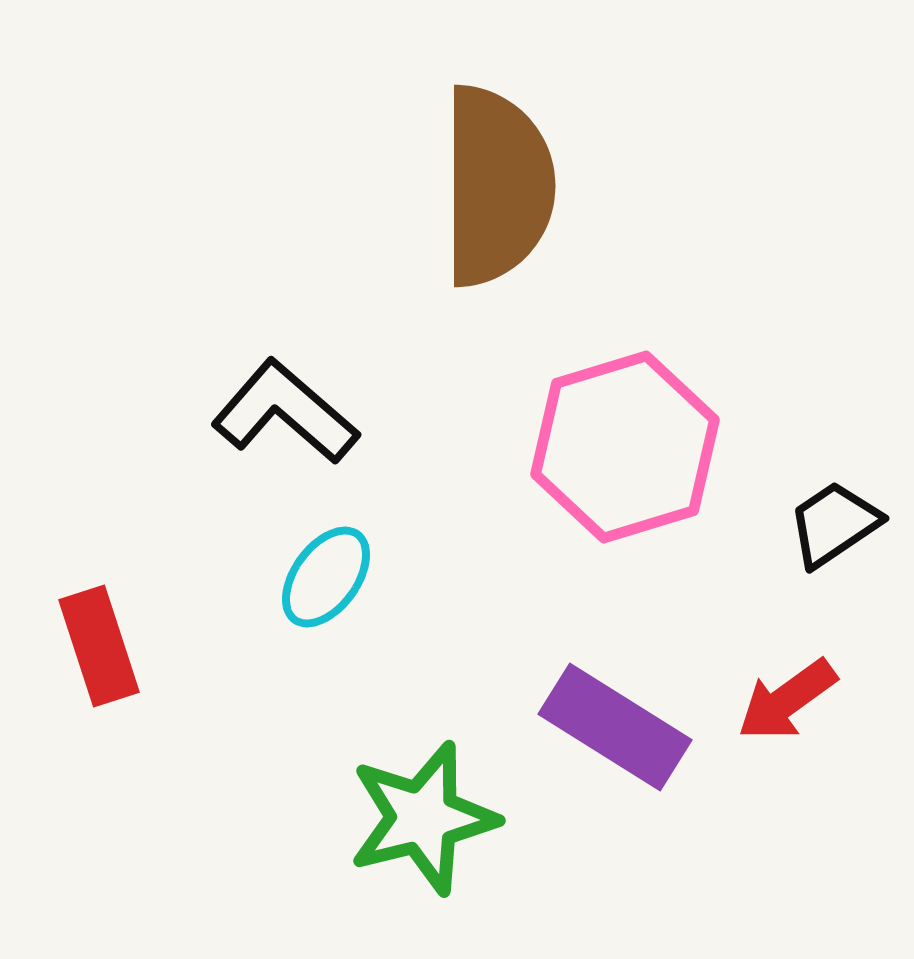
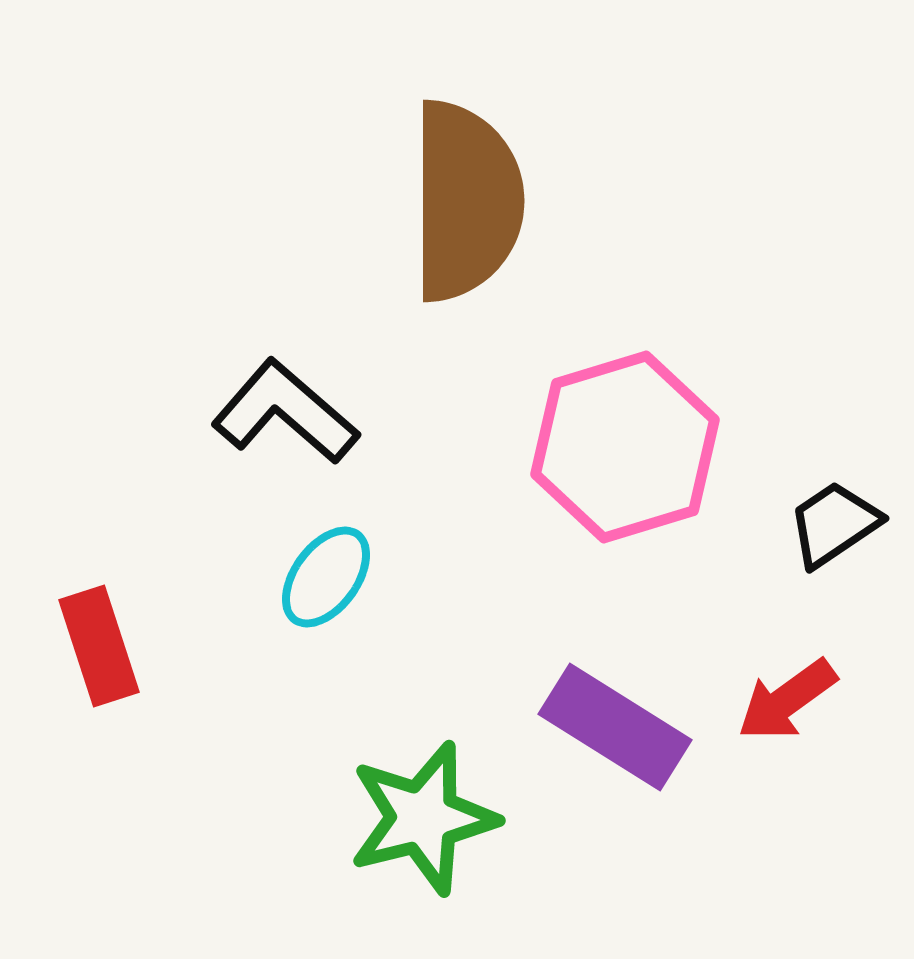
brown semicircle: moved 31 px left, 15 px down
